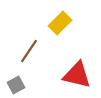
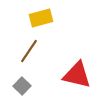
yellow rectangle: moved 19 px left, 5 px up; rotated 30 degrees clockwise
gray square: moved 6 px right, 1 px down; rotated 18 degrees counterclockwise
